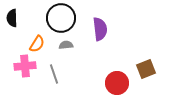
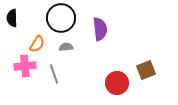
gray semicircle: moved 2 px down
brown square: moved 1 px down
